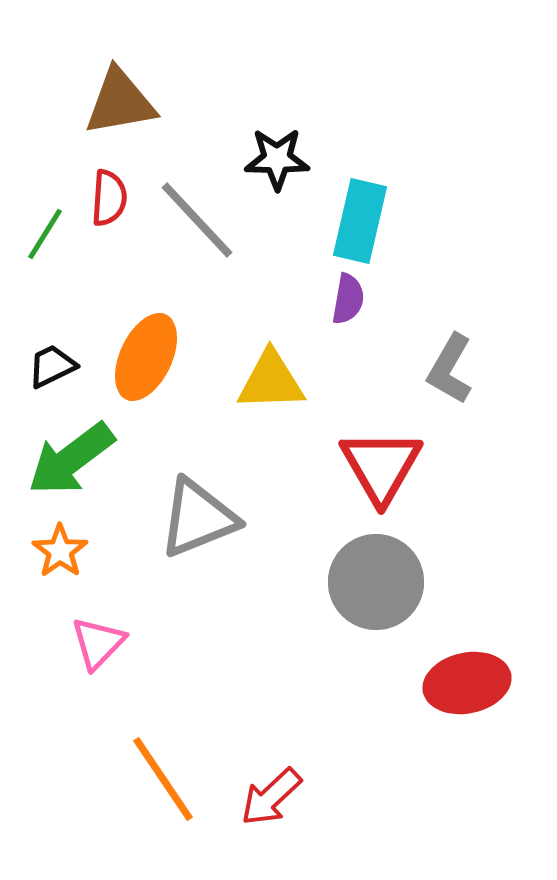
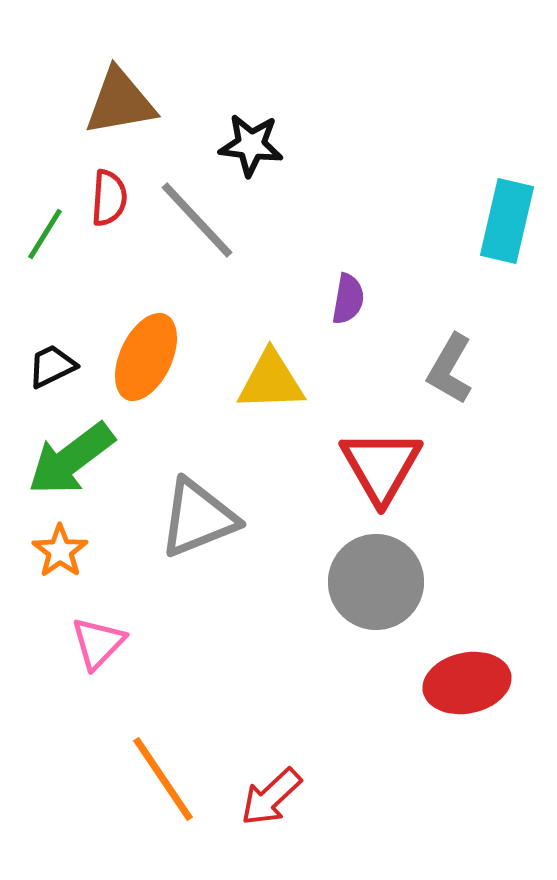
black star: moved 26 px left, 14 px up; rotated 6 degrees clockwise
cyan rectangle: moved 147 px right
